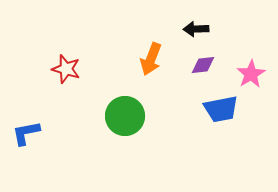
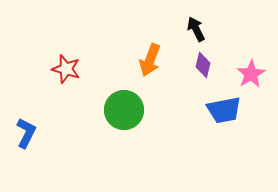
black arrow: rotated 65 degrees clockwise
orange arrow: moved 1 px left, 1 px down
purple diamond: rotated 70 degrees counterclockwise
blue trapezoid: moved 3 px right, 1 px down
green circle: moved 1 px left, 6 px up
blue L-shape: rotated 128 degrees clockwise
